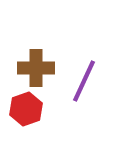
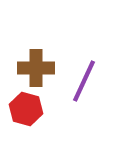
red hexagon: rotated 24 degrees counterclockwise
